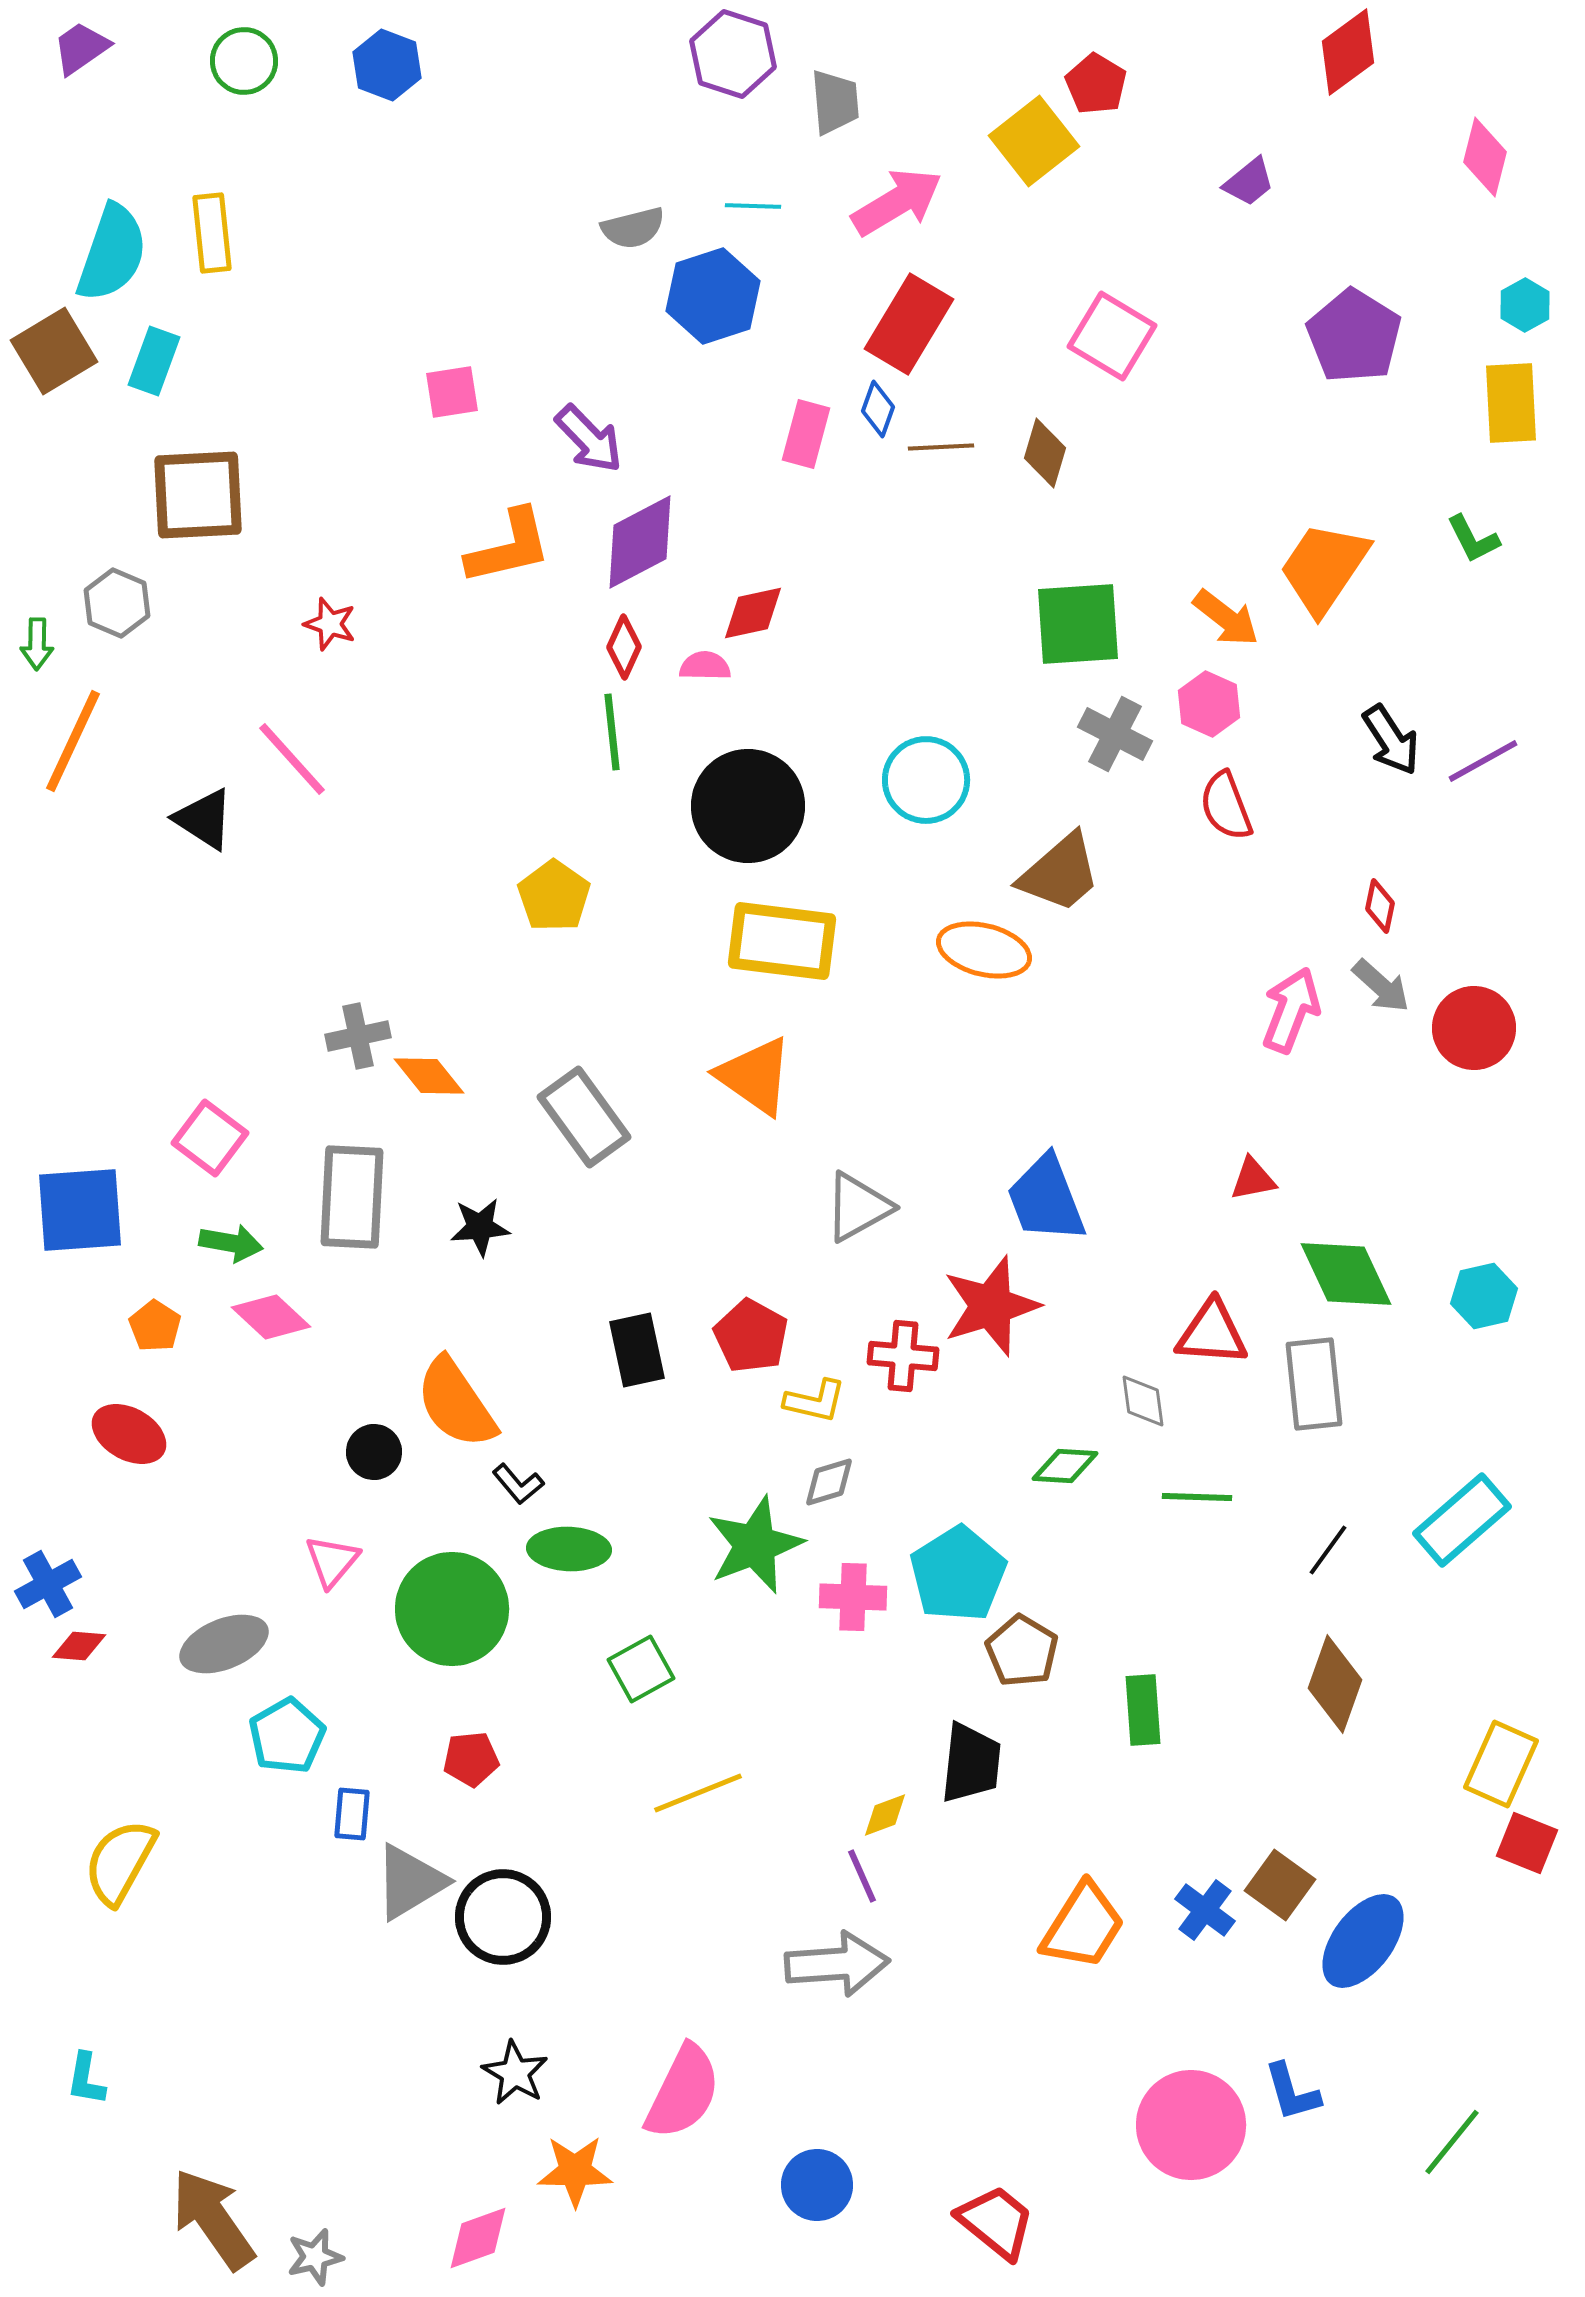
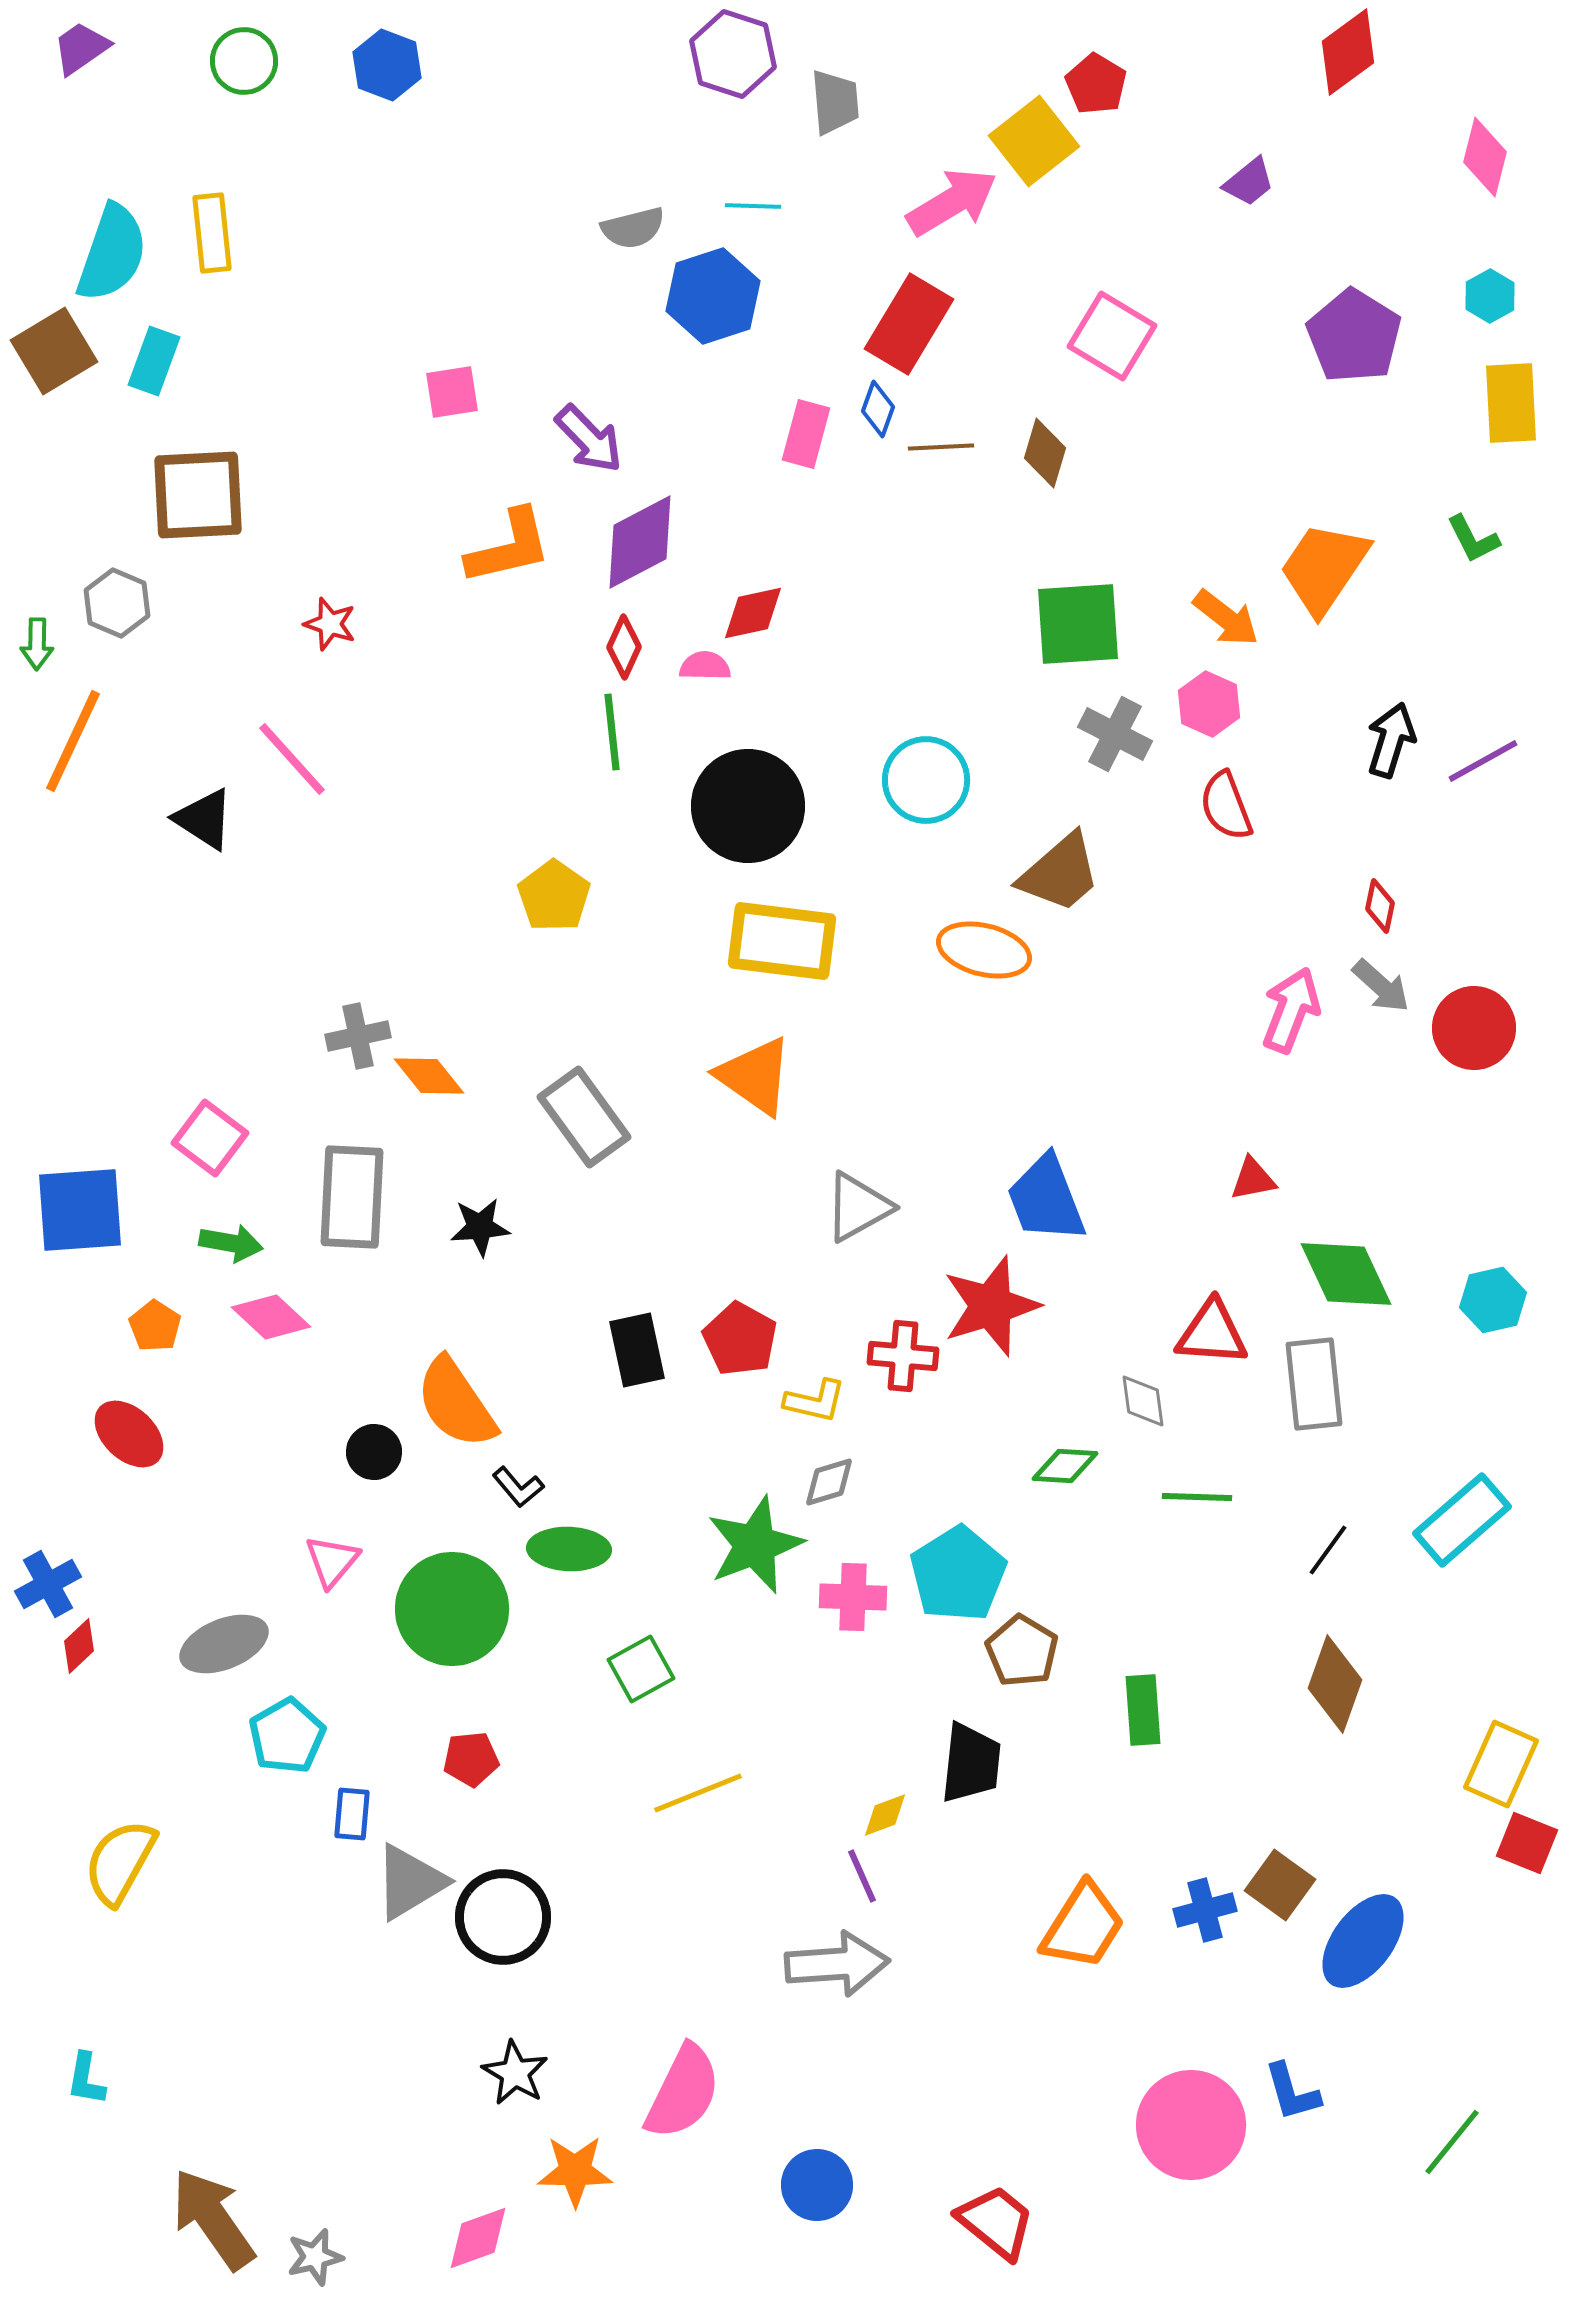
pink arrow at (897, 202): moved 55 px right
cyan hexagon at (1525, 305): moved 35 px left, 9 px up
black arrow at (1391, 740): rotated 130 degrees counterclockwise
cyan hexagon at (1484, 1296): moved 9 px right, 4 px down
red pentagon at (751, 1336): moved 11 px left, 3 px down
red ellipse at (129, 1434): rotated 14 degrees clockwise
black L-shape at (518, 1484): moved 3 px down
red diamond at (79, 1646): rotated 48 degrees counterclockwise
blue cross at (1205, 1910): rotated 38 degrees clockwise
